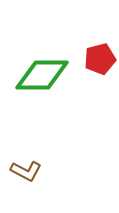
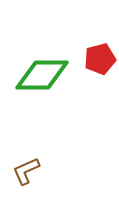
brown L-shape: rotated 128 degrees clockwise
